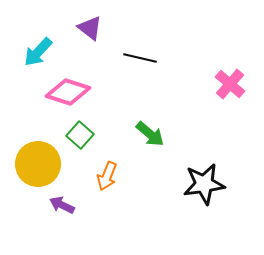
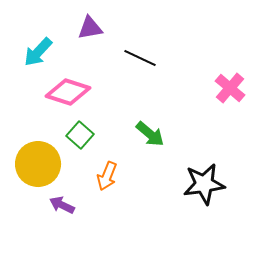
purple triangle: rotated 48 degrees counterclockwise
black line: rotated 12 degrees clockwise
pink cross: moved 4 px down
